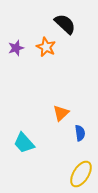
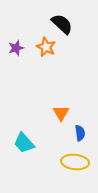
black semicircle: moved 3 px left
orange triangle: rotated 18 degrees counterclockwise
yellow ellipse: moved 6 px left, 12 px up; rotated 64 degrees clockwise
